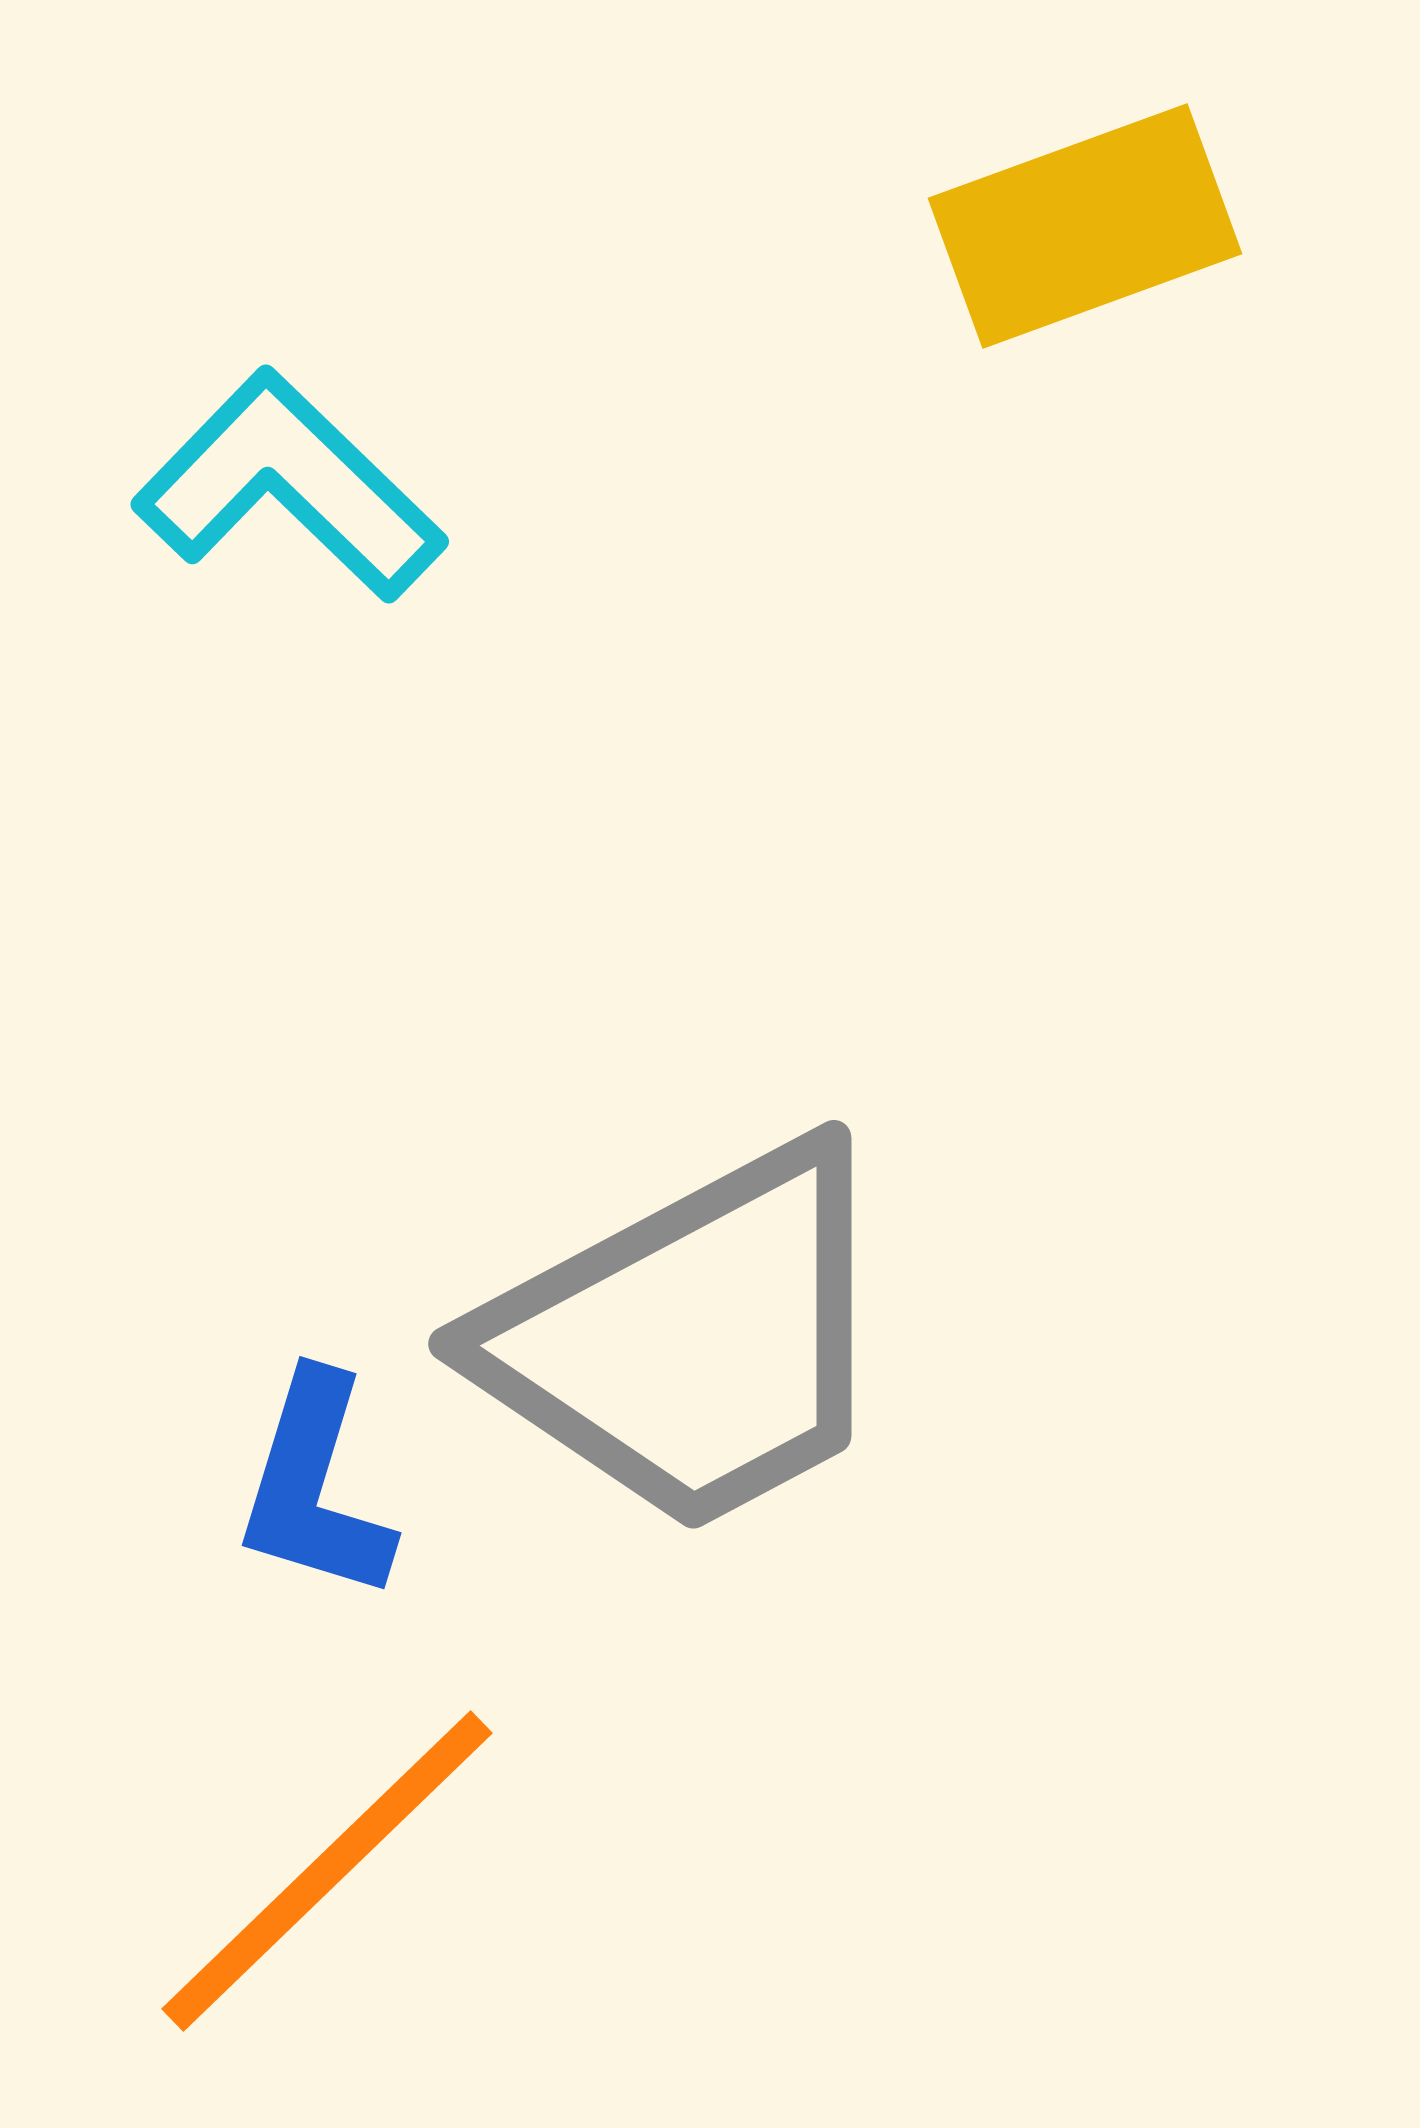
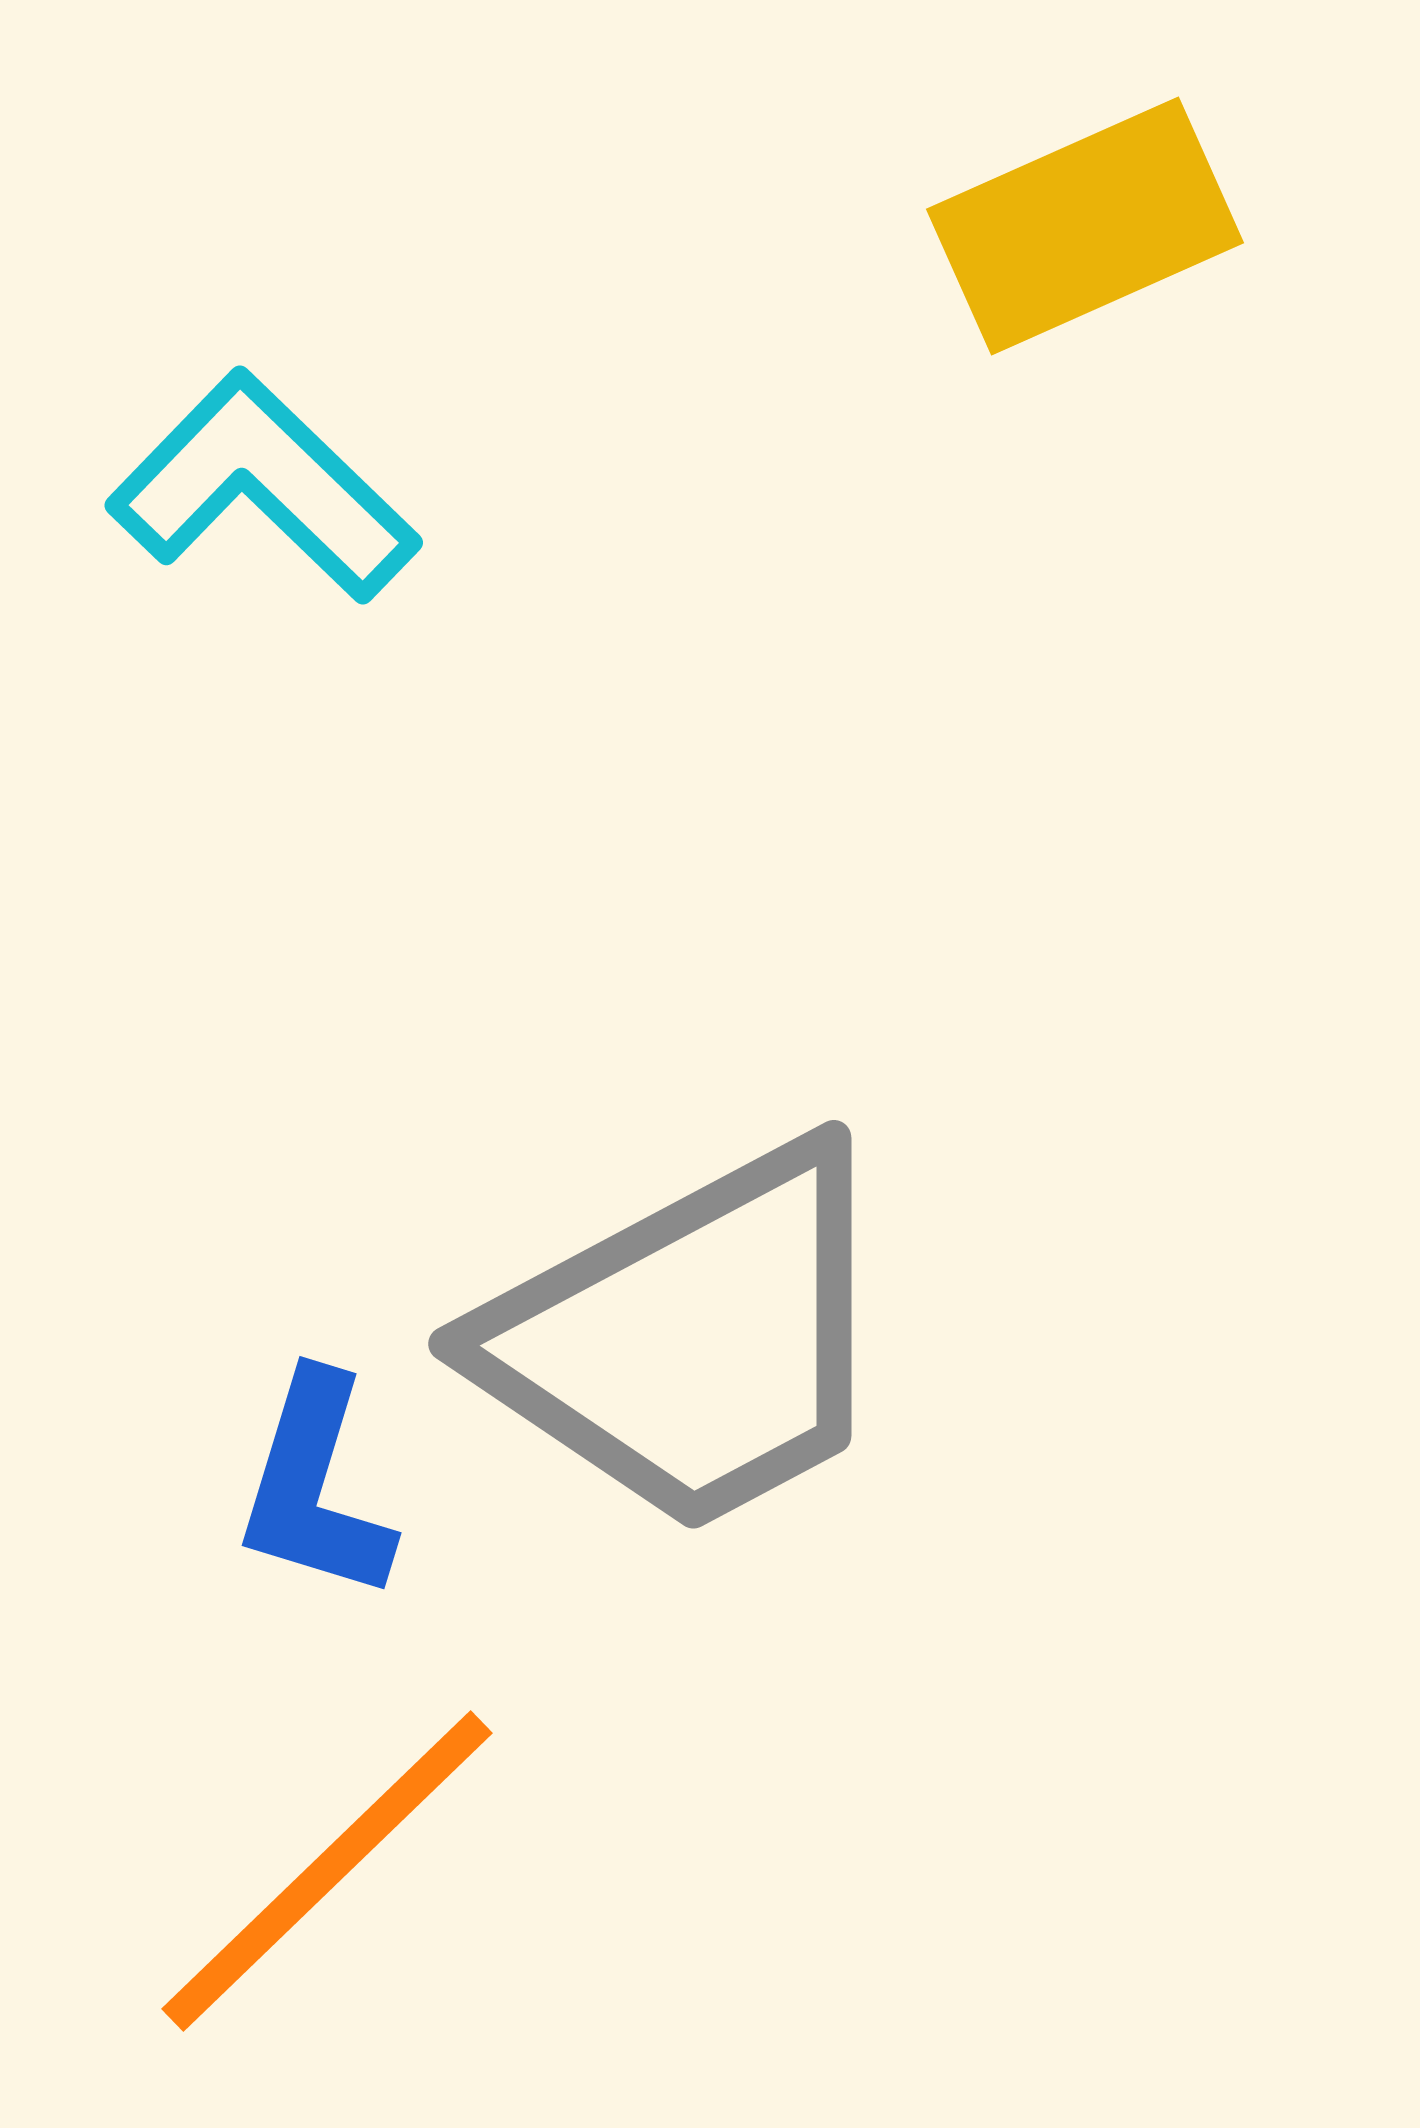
yellow rectangle: rotated 4 degrees counterclockwise
cyan L-shape: moved 26 px left, 1 px down
